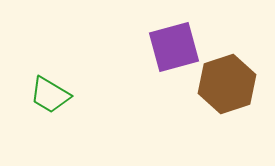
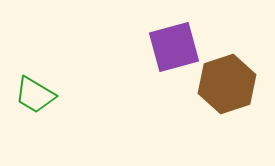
green trapezoid: moved 15 px left
